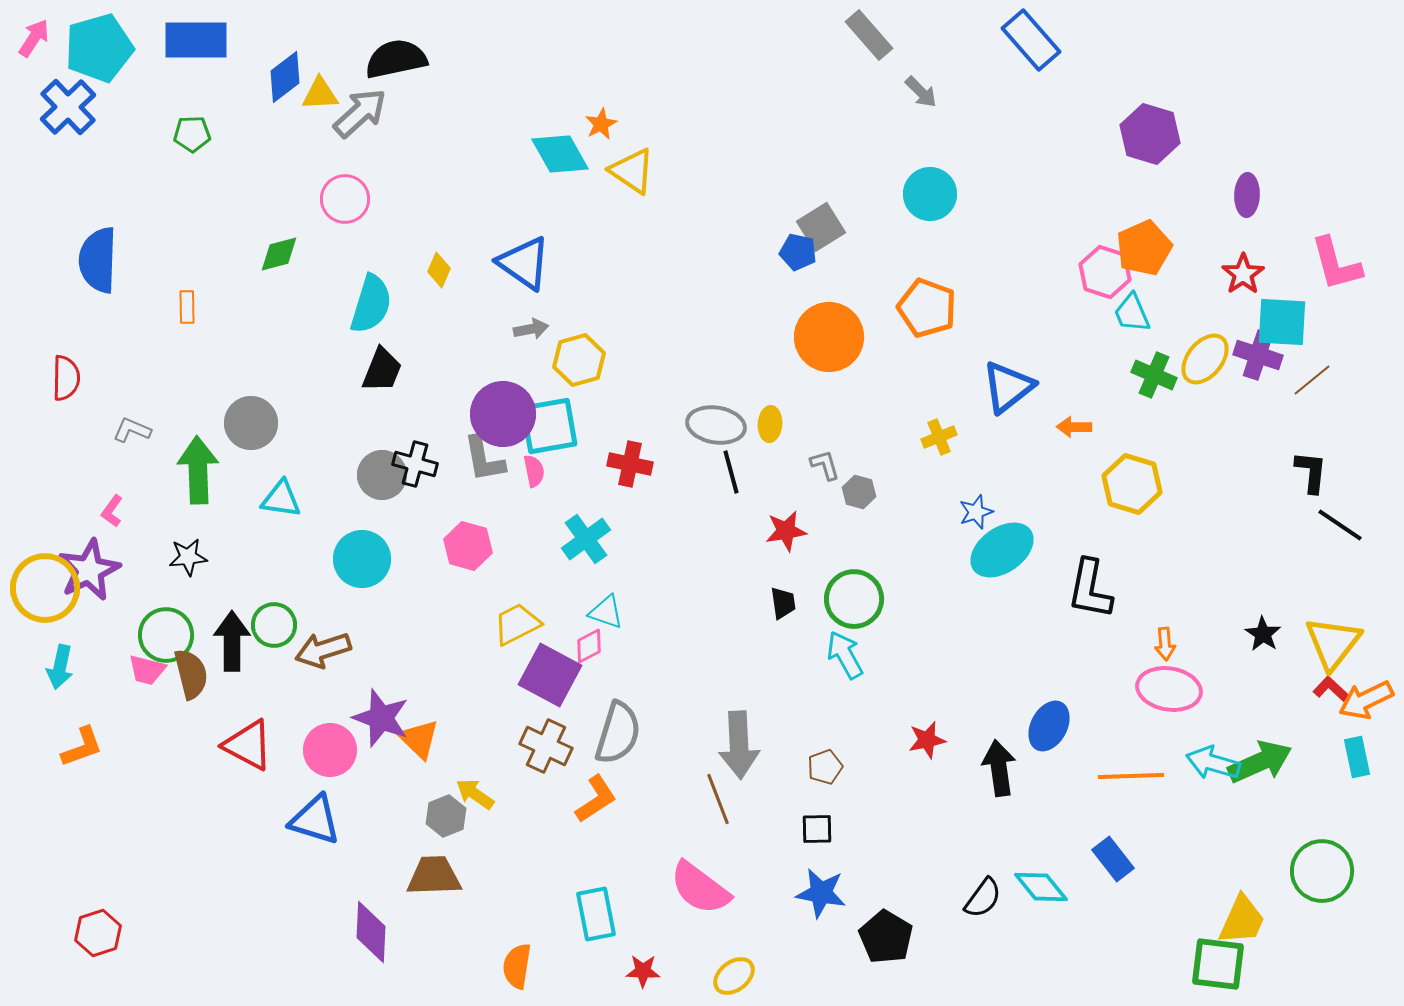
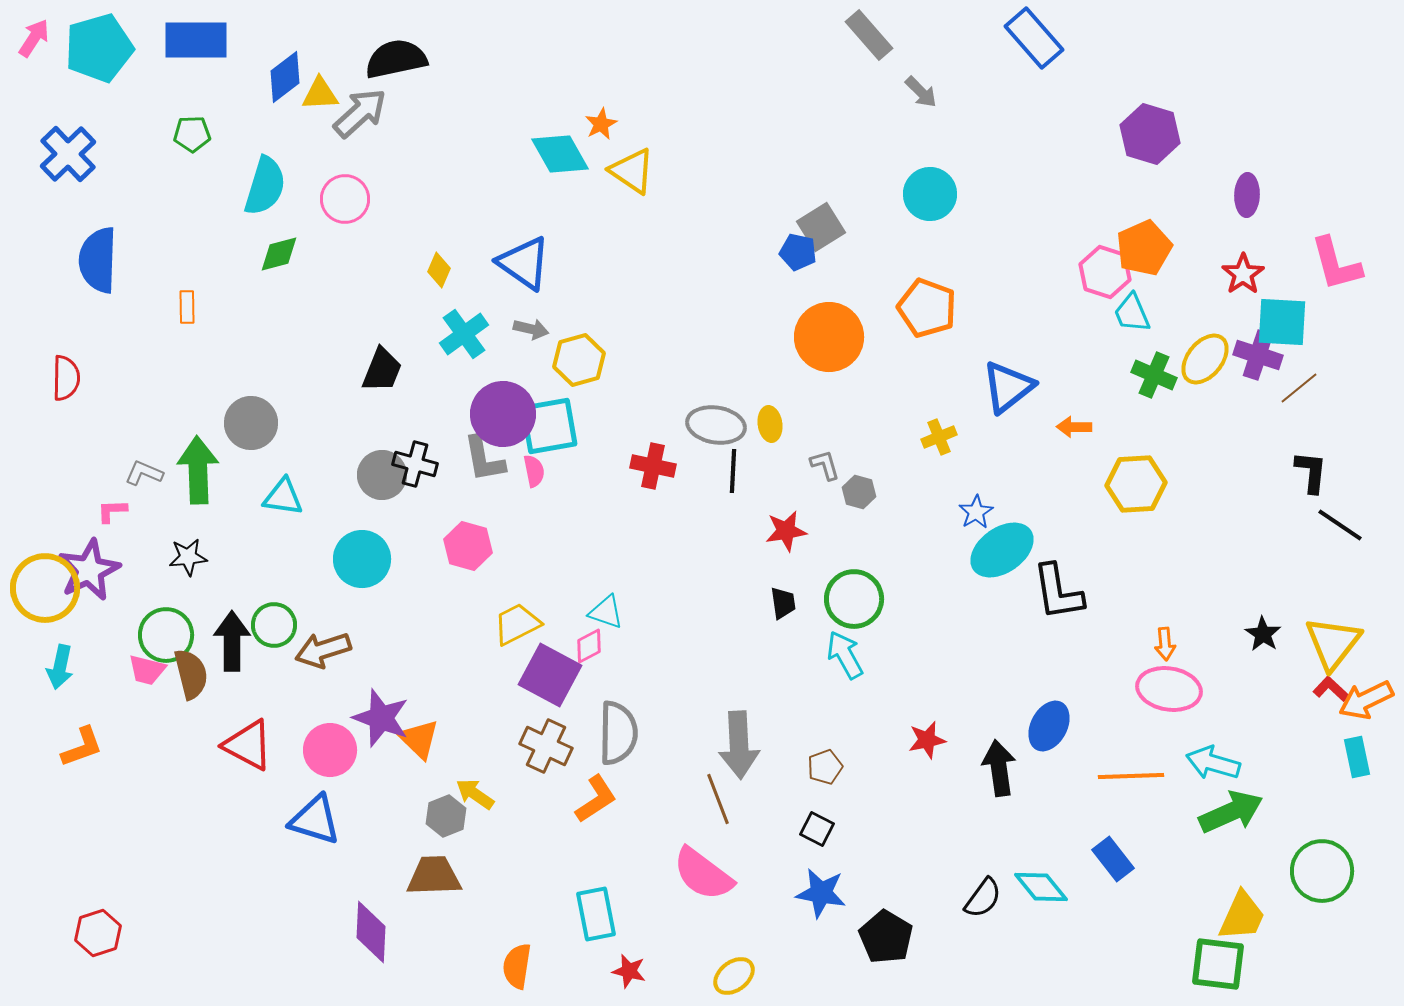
blue rectangle at (1031, 40): moved 3 px right, 2 px up
blue cross at (68, 107): moved 47 px down
cyan semicircle at (371, 304): moved 106 px left, 118 px up
gray arrow at (531, 329): rotated 24 degrees clockwise
brown line at (1312, 380): moved 13 px left, 8 px down
yellow ellipse at (770, 424): rotated 12 degrees counterclockwise
gray L-shape at (132, 430): moved 12 px right, 43 px down
red cross at (630, 464): moved 23 px right, 2 px down
black line at (731, 472): moved 2 px right, 1 px up; rotated 18 degrees clockwise
yellow hexagon at (1132, 484): moved 4 px right; rotated 20 degrees counterclockwise
cyan triangle at (281, 499): moved 2 px right, 2 px up
pink L-shape at (112, 511): rotated 52 degrees clockwise
blue star at (976, 512): rotated 12 degrees counterclockwise
cyan cross at (586, 539): moved 122 px left, 205 px up
black L-shape at (1090, 589): moved 32 px left, 3 px down; rotated 20 degrees counterclockwise
gray semicircle at (618, 733): rotated 16 degrees counterclockwise
green arrow at (1260, 762): moved 29 px left, 50 px down
black square at (817, 829): rotated 28 degrees clockwise
pink semicircle at (700, 888): moved 3 px right, 14 px up
yellow trapezoid at (1242, 920): moved 4 px up
red star at (643, 971): moved 14 px left; rotated 12 degrees clockwise
